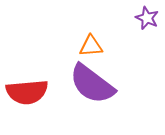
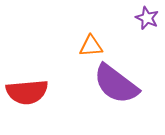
purple semicircle: moved 24 px right
